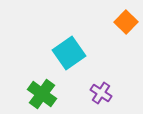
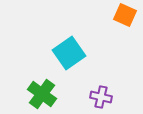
orange square: moved 1 px left, 7 px up; rotated 20 degrees counterclockwise
purple cross: moved 4 px down; rotated 20 degrees counterclockwise
